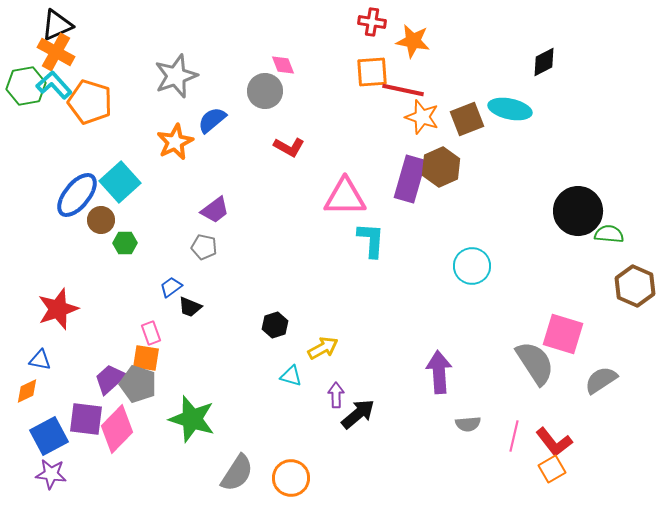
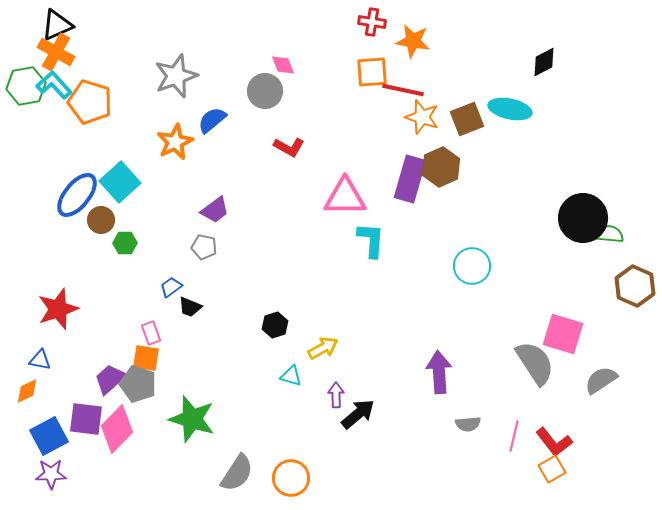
black circle at (578, 211): moved 5 px right, 7 px down
purple star at (51, 474): rotated 8 degrees counterclockwise
